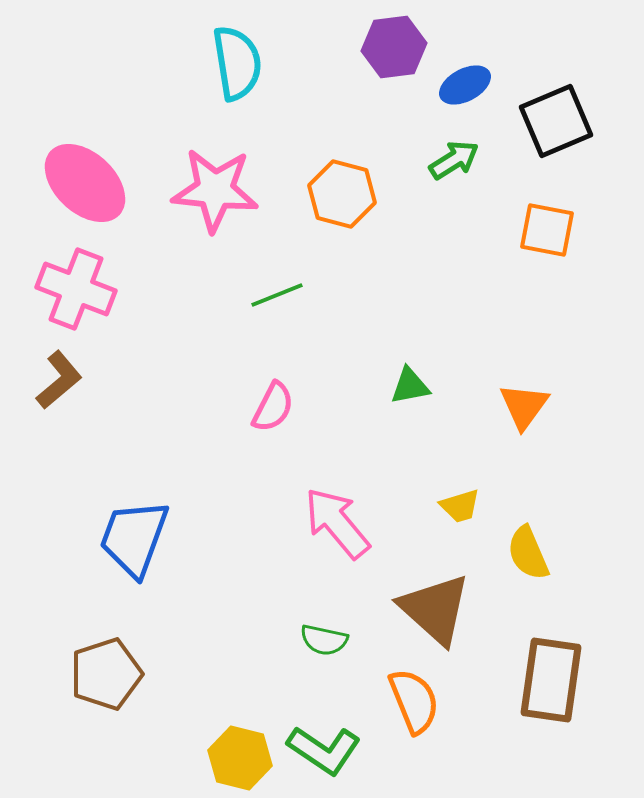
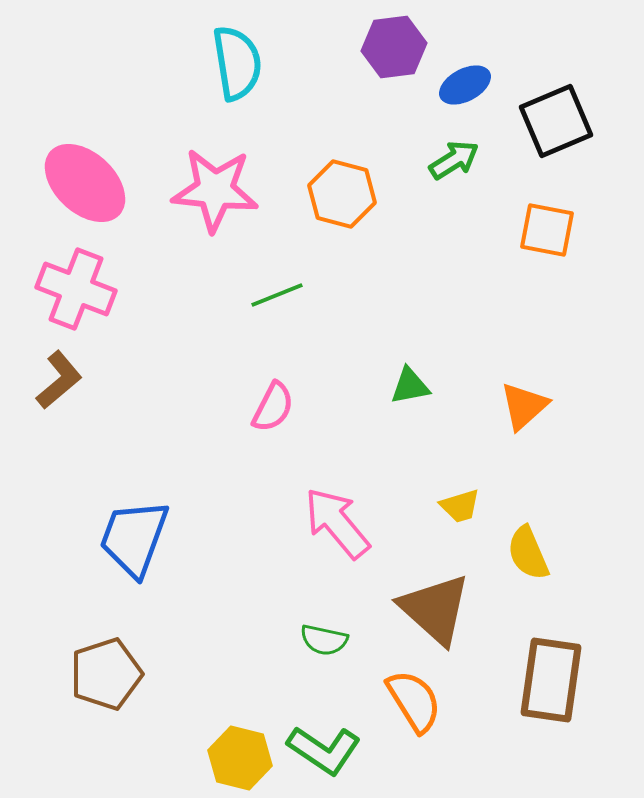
orange triangle: rotated 12 degrees clockwise
orange semicircle: rotated 10 degrees counterclockwise
